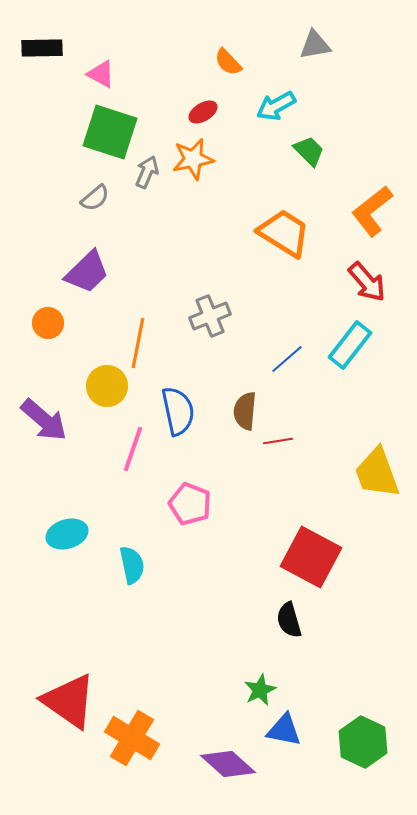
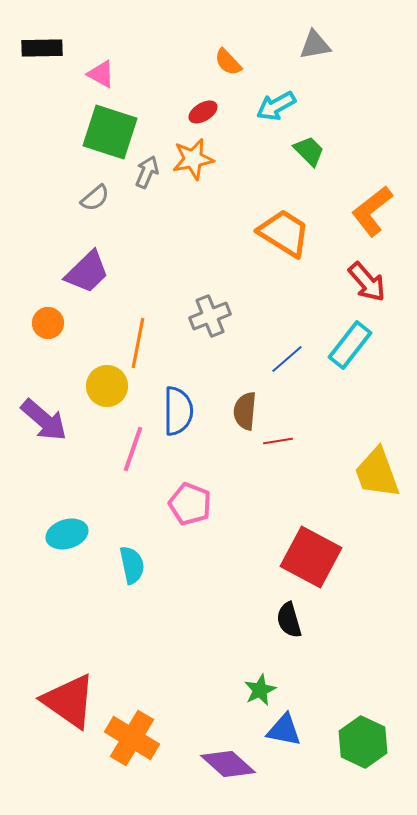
blue semicircle: rotated 12 degrees clockwise
